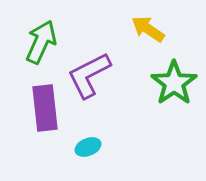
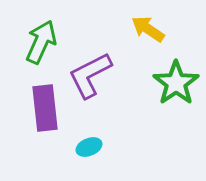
purple L-shape: moved 1 px right
green star: moved 2 px right
cyan ellipse: moved 1 px right
